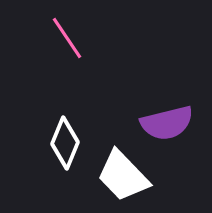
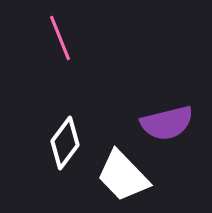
pink line: moved 7 px left; rotated 12 degrees clockwise
white diamond: rotated 15 degrees clockwise
